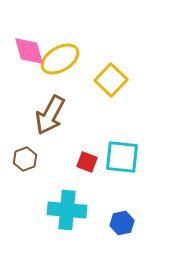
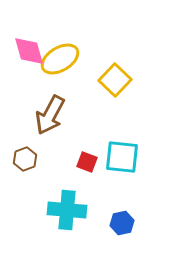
yellow square: moved 4 px right
